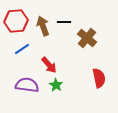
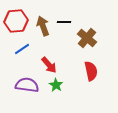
red semicircle: moved 8 px left, 7 px up
